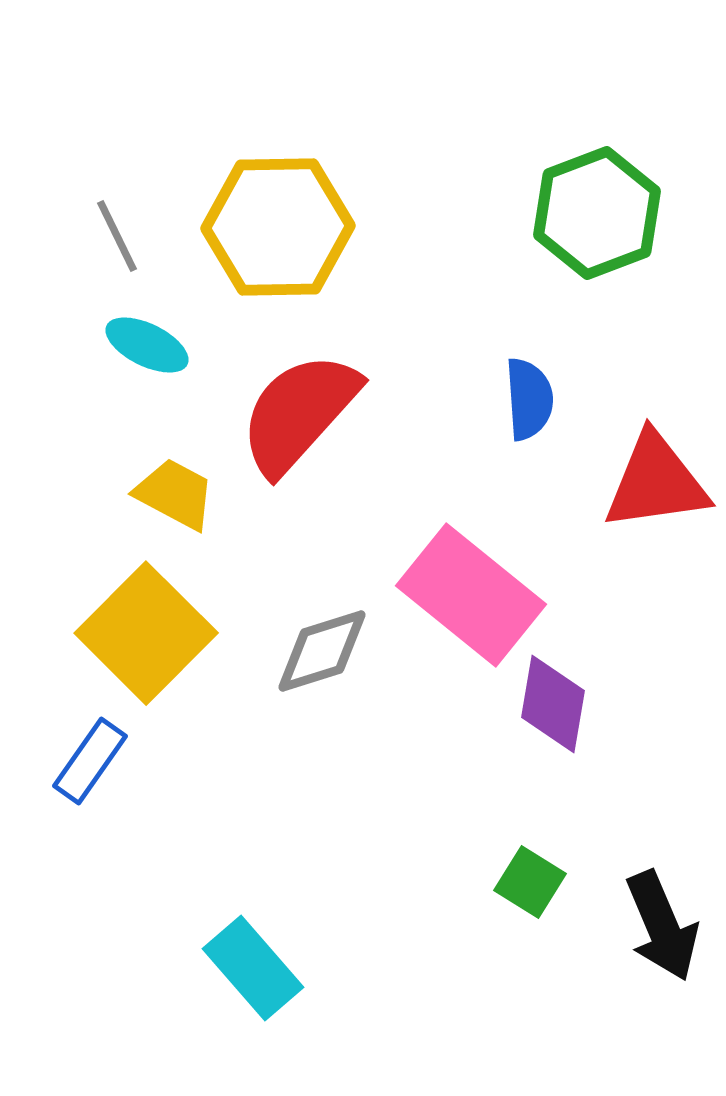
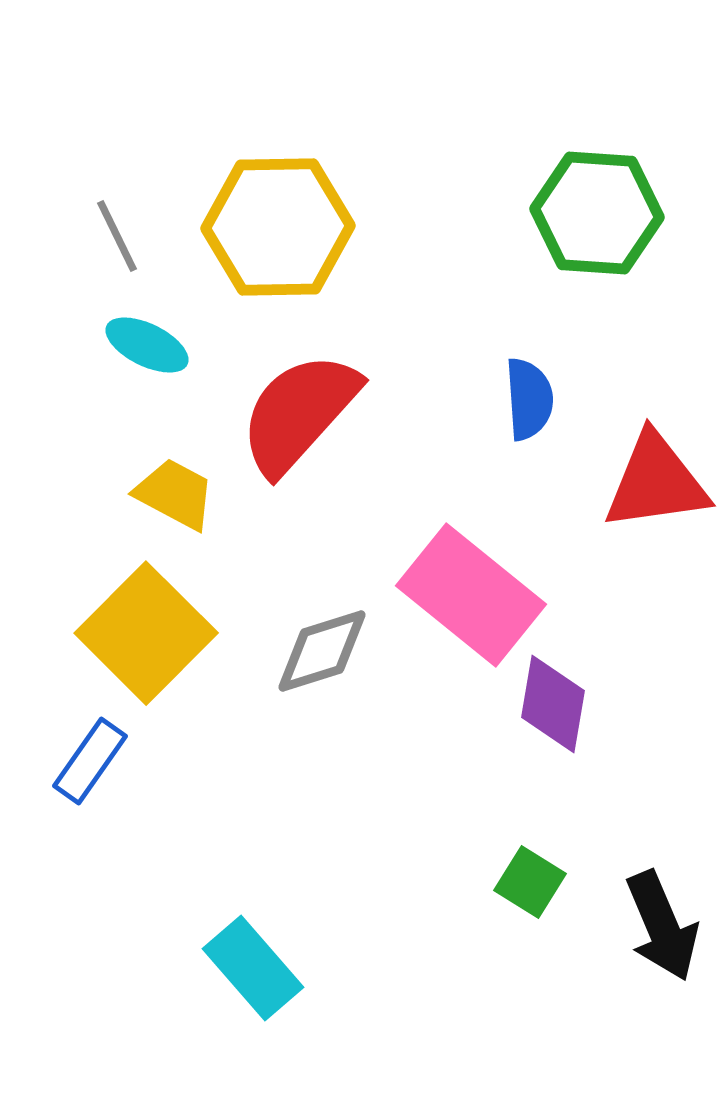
green hexagon: rotated 25 degrees clockwise
